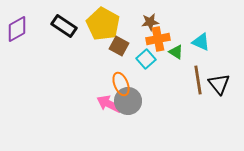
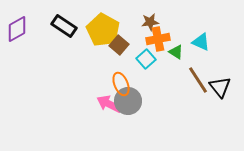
yellow pentagon: moved 6 px down
brown square: moved 1 px up; rotated 12 degrees clockwise
brown line: rotated 24 degrees counterclockwise
black triangle: moved 1 px right, 3 px down
